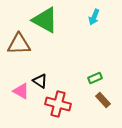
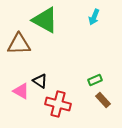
green rectangle: moved 2 px down
